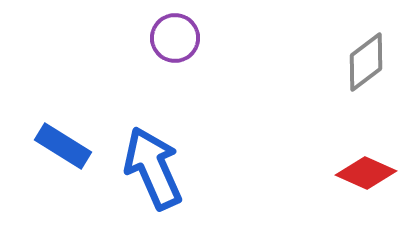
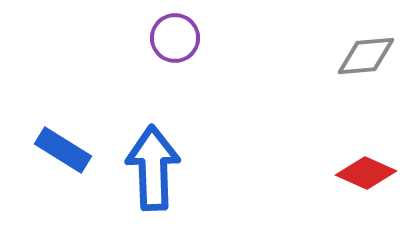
gray diamond: moved 6 px up; rotated 32 degrees clockwise
blue rectangle: moved 4 px down
blue arrow: rotated 22 degrees clockwise
